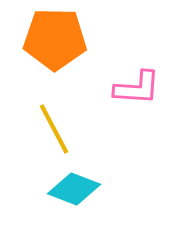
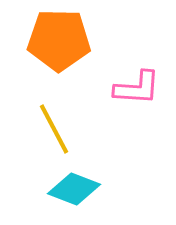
orange pentagon: moved 4 px right, 1 px down
